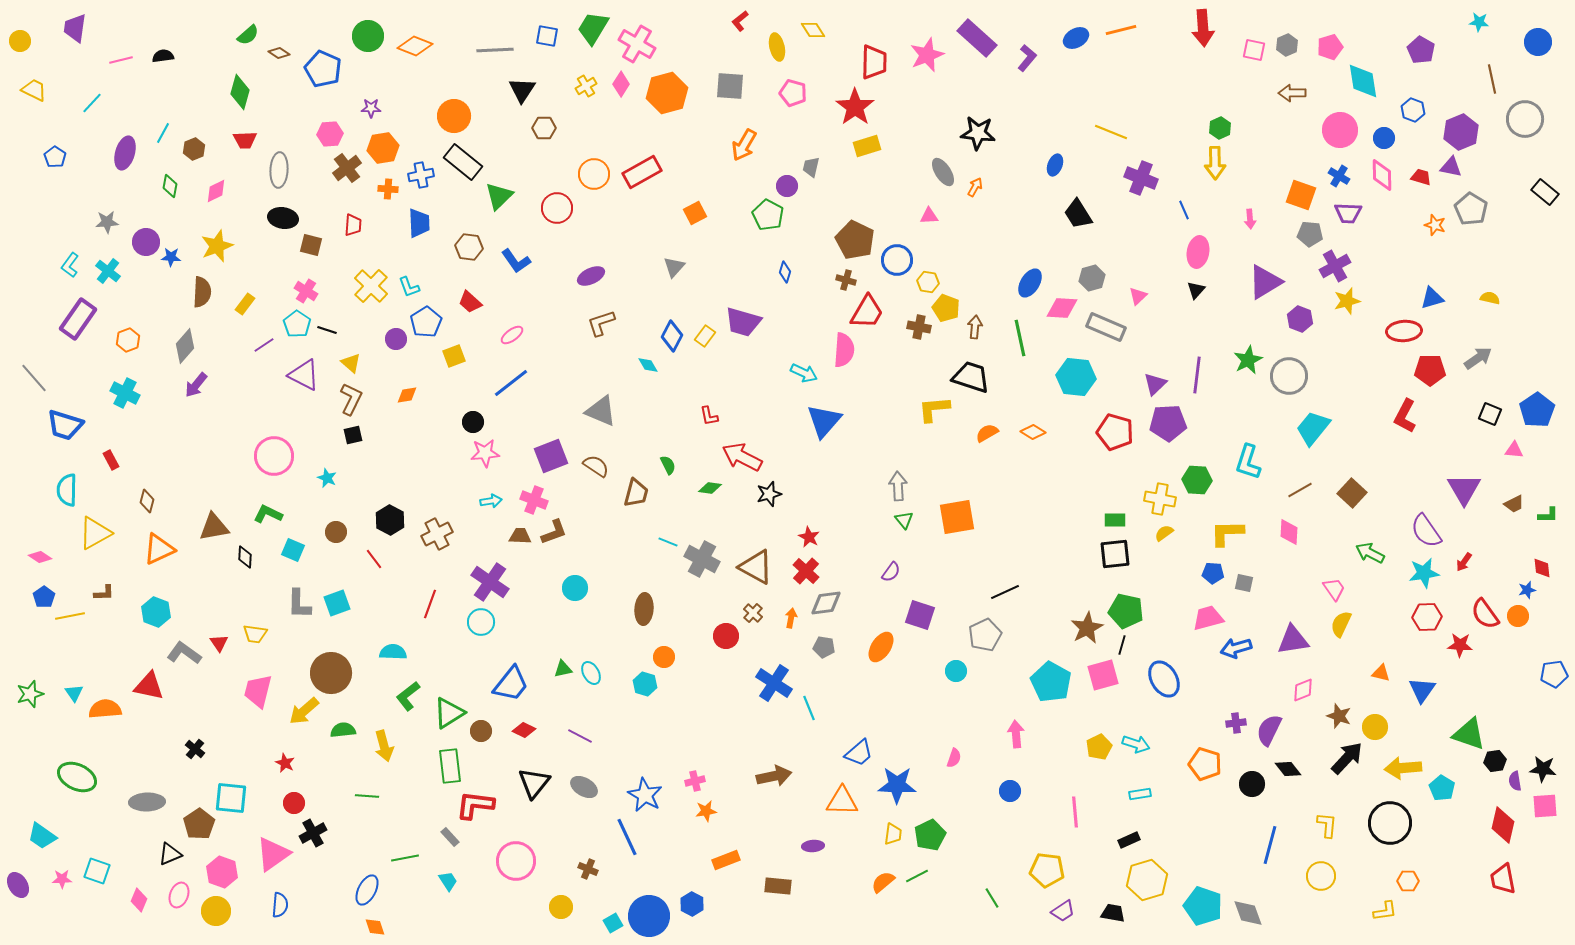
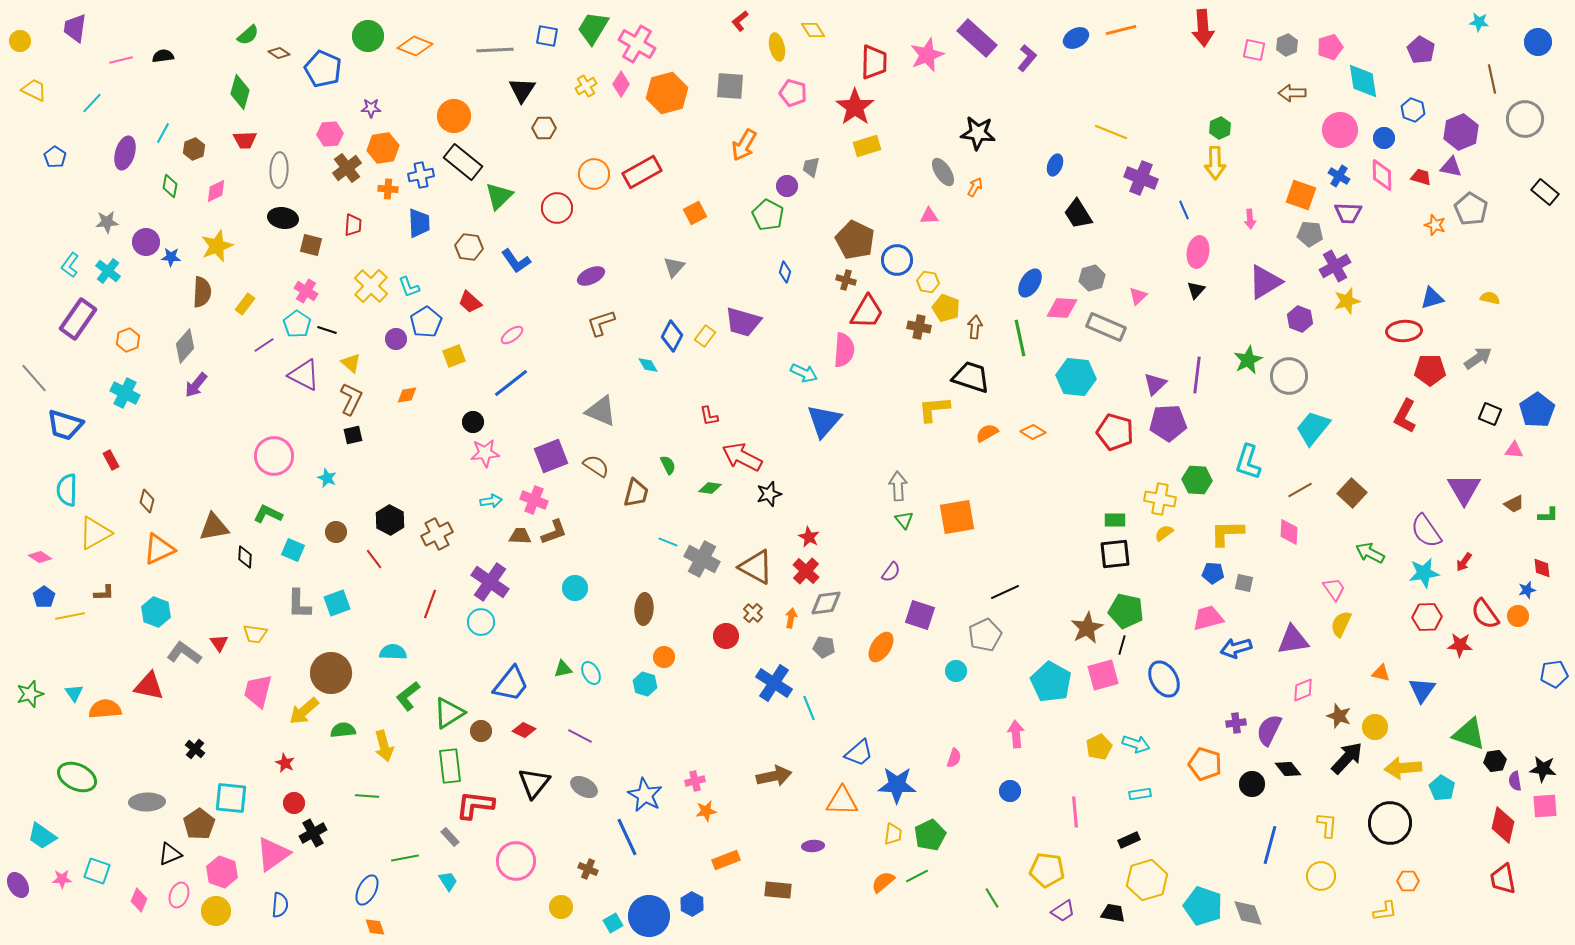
brown rectangle at (778, 886): moved 4 px down
